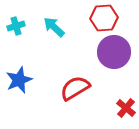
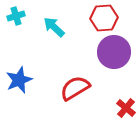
cyan cross: moved 10 px up
